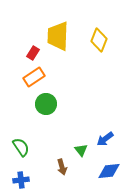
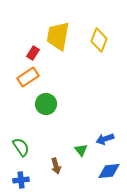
yellow trapezoid: rotated 8 degrees clockwise
orange rectangle: moved 6 px left
blue arrow: rotated 18 degrees clockwise
brown arrow: moved 6 px left, 1 px up
